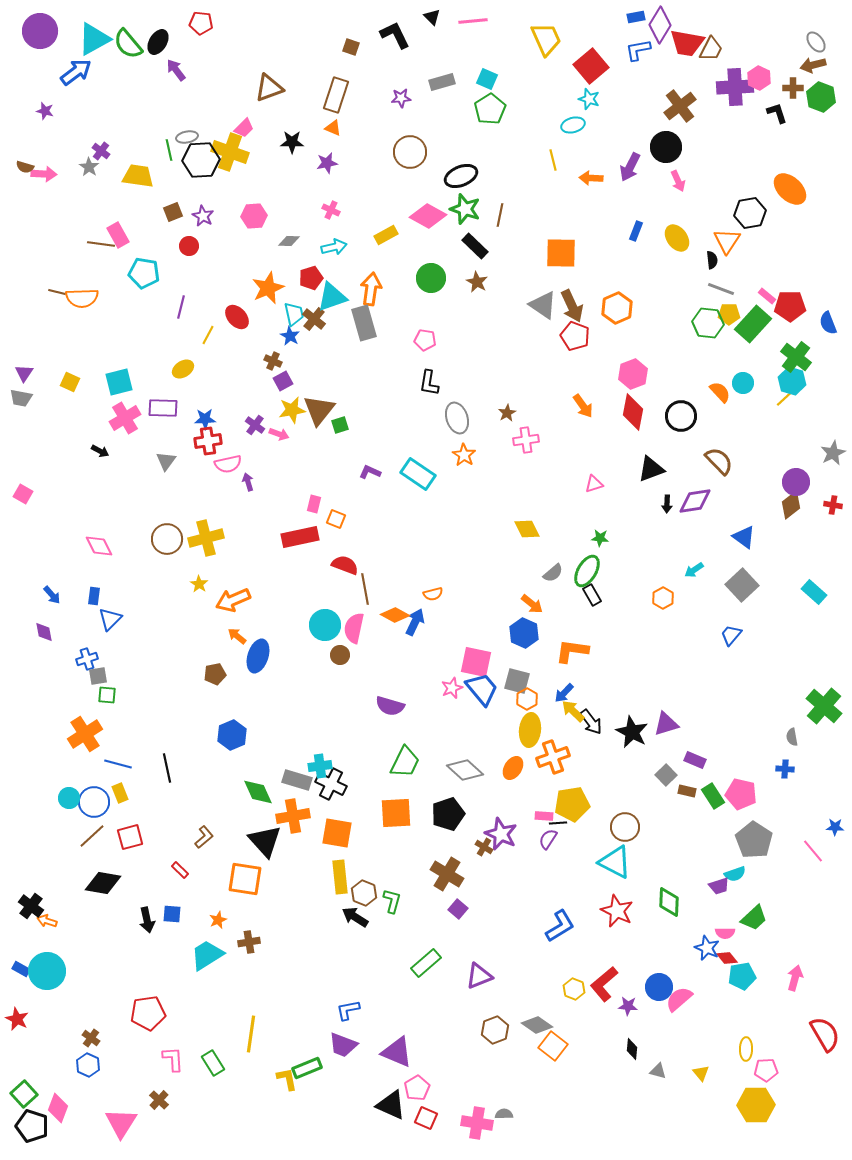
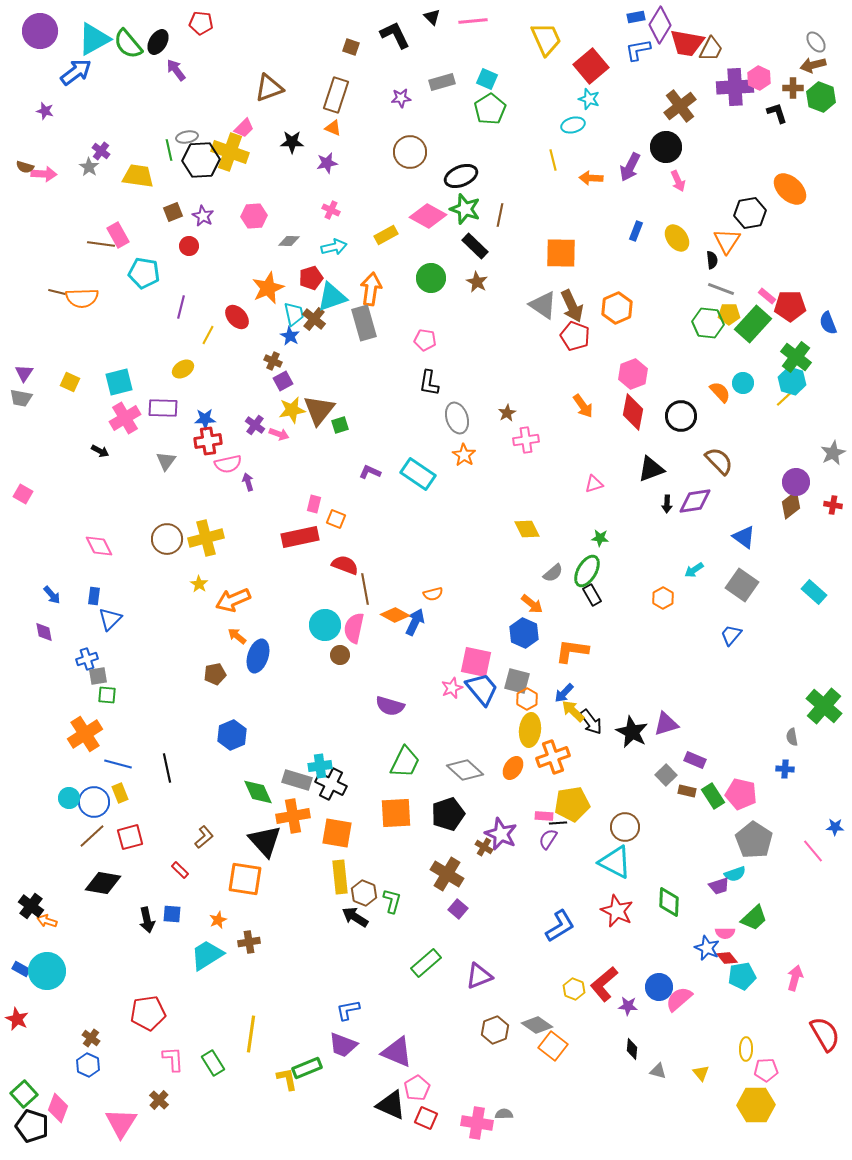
gray square at (742, 585): rotated 12 degrees counterclockwise
